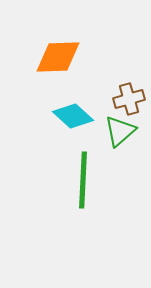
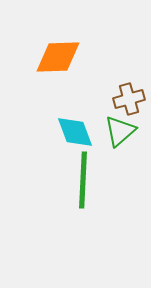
cyan diamond: moved 2 px right, 16 px down; rotated 27 degrees clockwise
